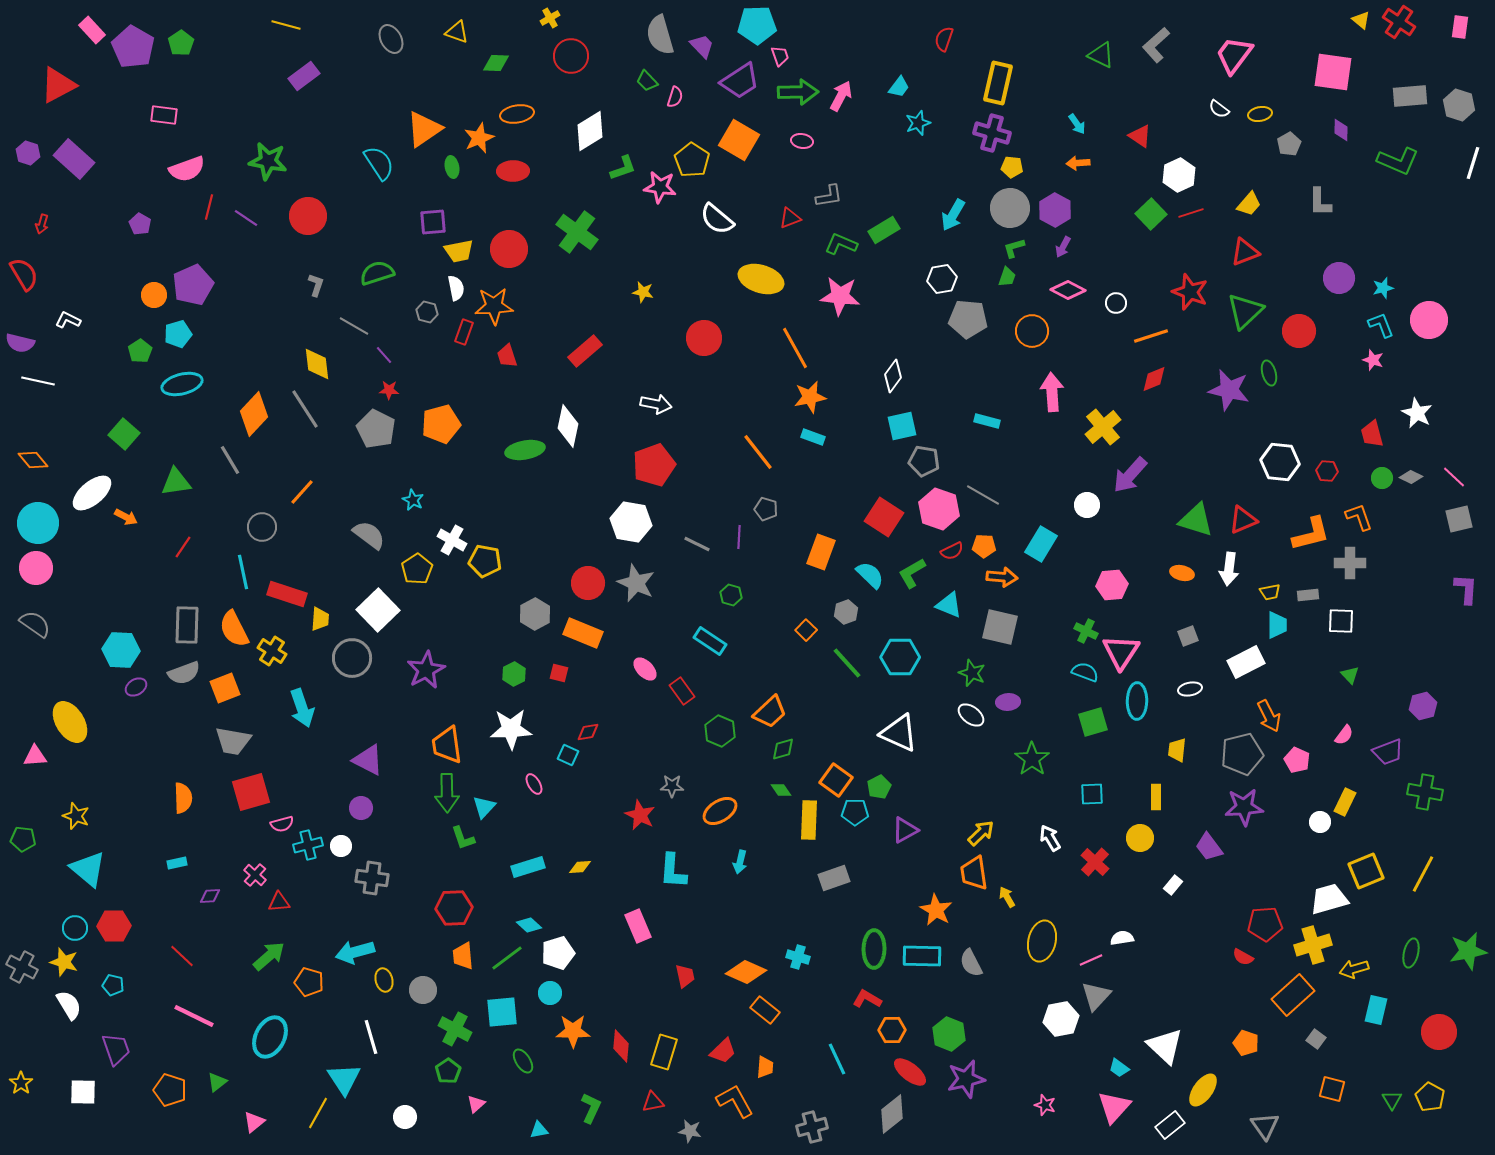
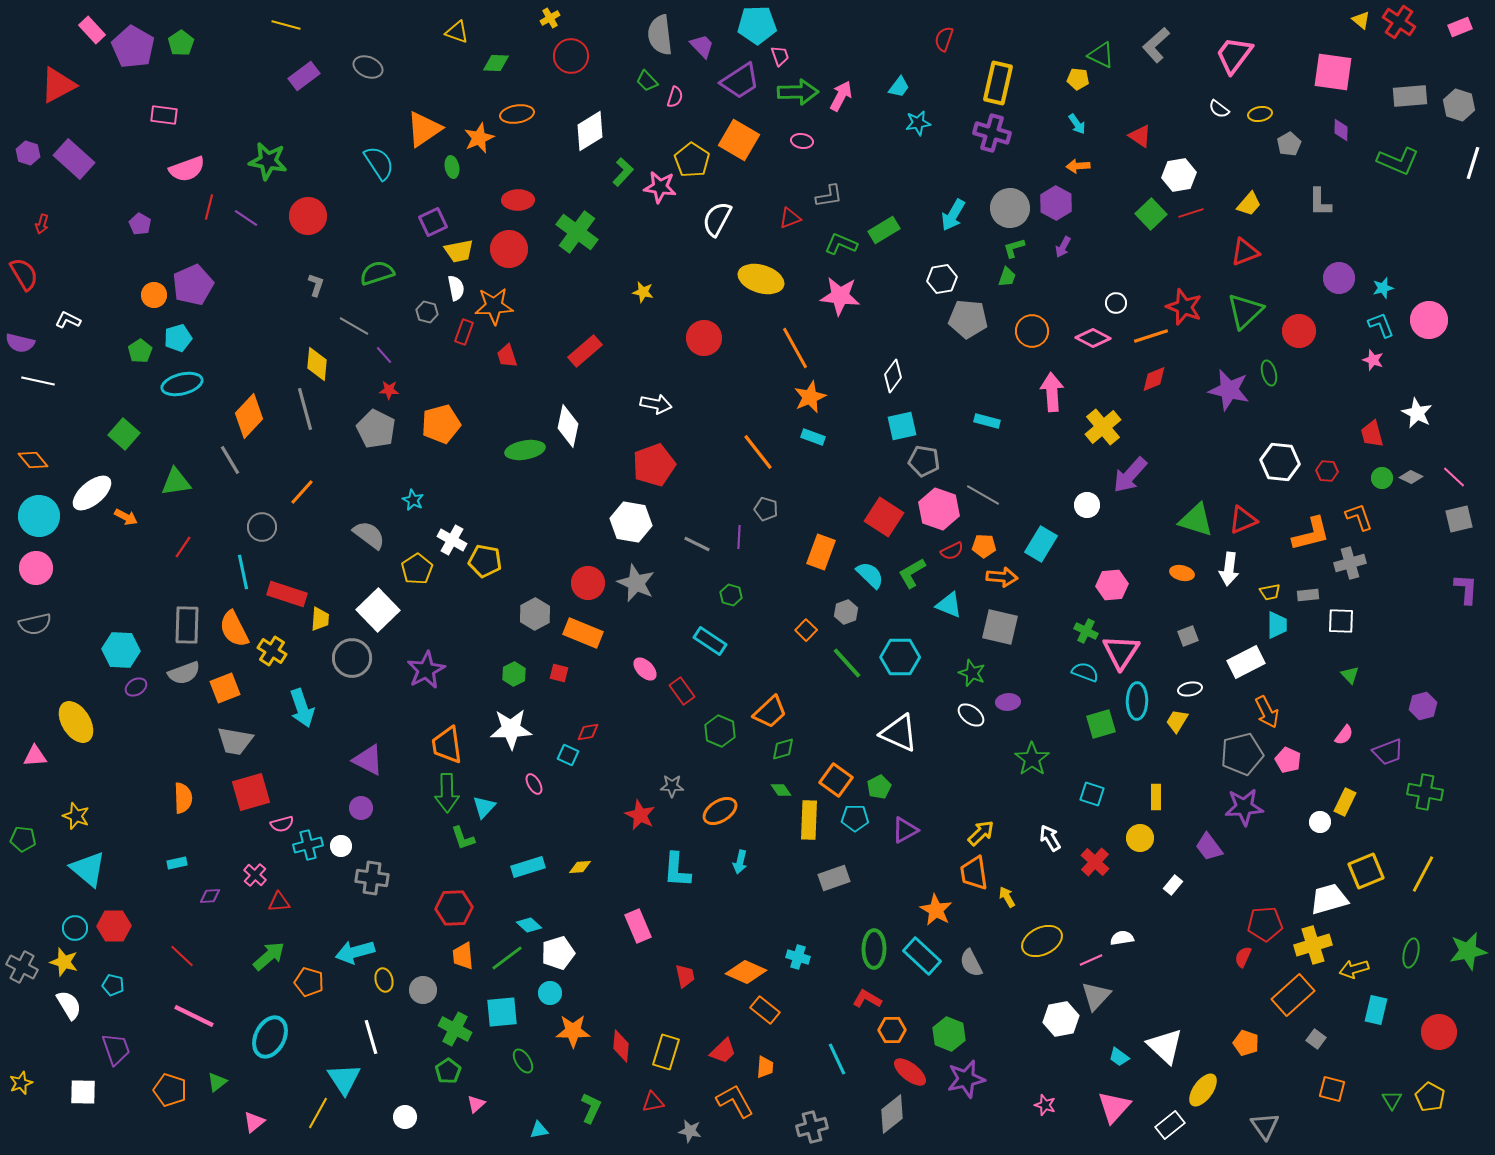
pink rectangle at (1460, 27): rotated 60 degrees clockwise
gray semicircle at (660, 35): rotated 9 degrees clockwise
gray ellipse at (391, 39): moved 23 px left, 28 px down; rotated 40 degrees counterclockwise
cyan star at (918, 123): rotated 10 degrees clockwise
orange arrow at (1078, 163): moved 3 px down
yellow pentagon at (1012, 167): moved 66 px right, 88 px up
green L-shape at (623, 168): moved 4 px down; rotated 28 degrees counterclockwise
red ellipse at (513, 171): moved 5 px right, 29 px down
white hexagon at (1179, 175): rotated 16 degrees clockwise
purple hexagon at (1055, 210): moved 1 px right, 7 px up
white semicircle at (717, 219): rotated 78 degrees clockwise
purple square at (433, 222): rotated 20 degrees counterclockwise
pink diamond at (1068, 290): moved 25 px right, 48 px down
red star at (1190, 292): moved 6 px left, 15 px down
cyan pentagon at (178, 334): moved 4 px down
yellow diamond at (317, 364): rotated 12 degrees clockwise
orange star at (810, 397): rotated 12 degrees counterclockwise
gray line at (305, 409): rotated 18 degrees clockwise
orange diamond at (254, 414): moved 5 px left, 2 px down
cyan circle at (38, 523): moved 1 px right, 7 px up
gray cross at (1350, 563): rotated 16 degrees counterclockwise
gray semicircle at (35, 624): rotated 132 degrees clockwise
orange arrow at (1269, 716): moved 2 px left, 4 px up
yellow ellipse at (70, 722): moved 6 px right
green square at (1093, 722): moved 8 px right, 2 px down
gray trapezoid at (233, 741): moved 2 px right
yellow trapezoid at (1177, 750): moved 29 px up; rotated 25 degrees clockwise
pink pentagon at (1297, 760): moved 9 px left
cyan square at (1092, 794): rotated 20 degrees clockwise
cyan pentagon at (855, 812): moved 6 px down
cyan L-shape at (673, 871): moved 4 px right, 1 px up
yellow ellipse at (1042, 941): rotated 51 degrees clockwise
cyan rectangle at (922, 956): rotated 42 degrees clockwise
red semicircle at (1243, 957): rotated 85 degrees clockwise
yellow rectangle at (664, 1052): moved 2 px right
cyan trapezoid at (1119, 1068): moved 11 px up
yellow star at (21, 1083): rotated 15 degrees clockwise
